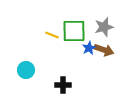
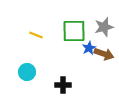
yellow line: moved 16 px left
brown arrow: moved 4 px down
cyan circle: moved 1 px right, 2 px down
